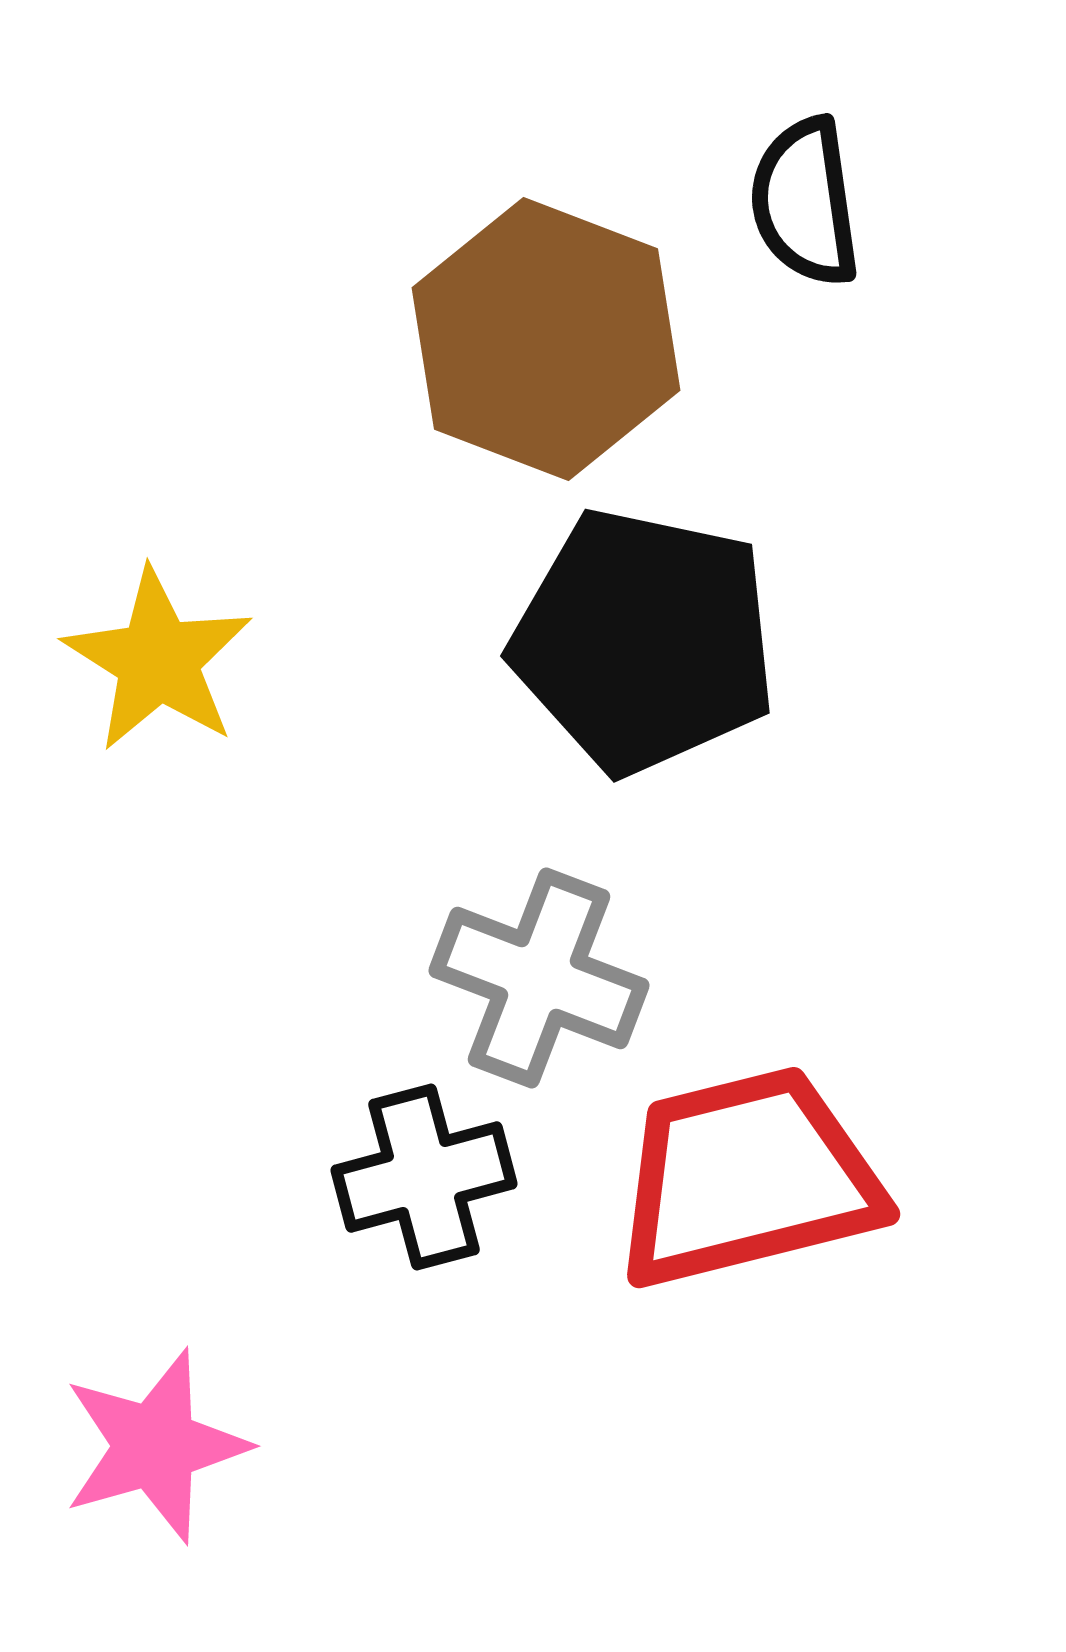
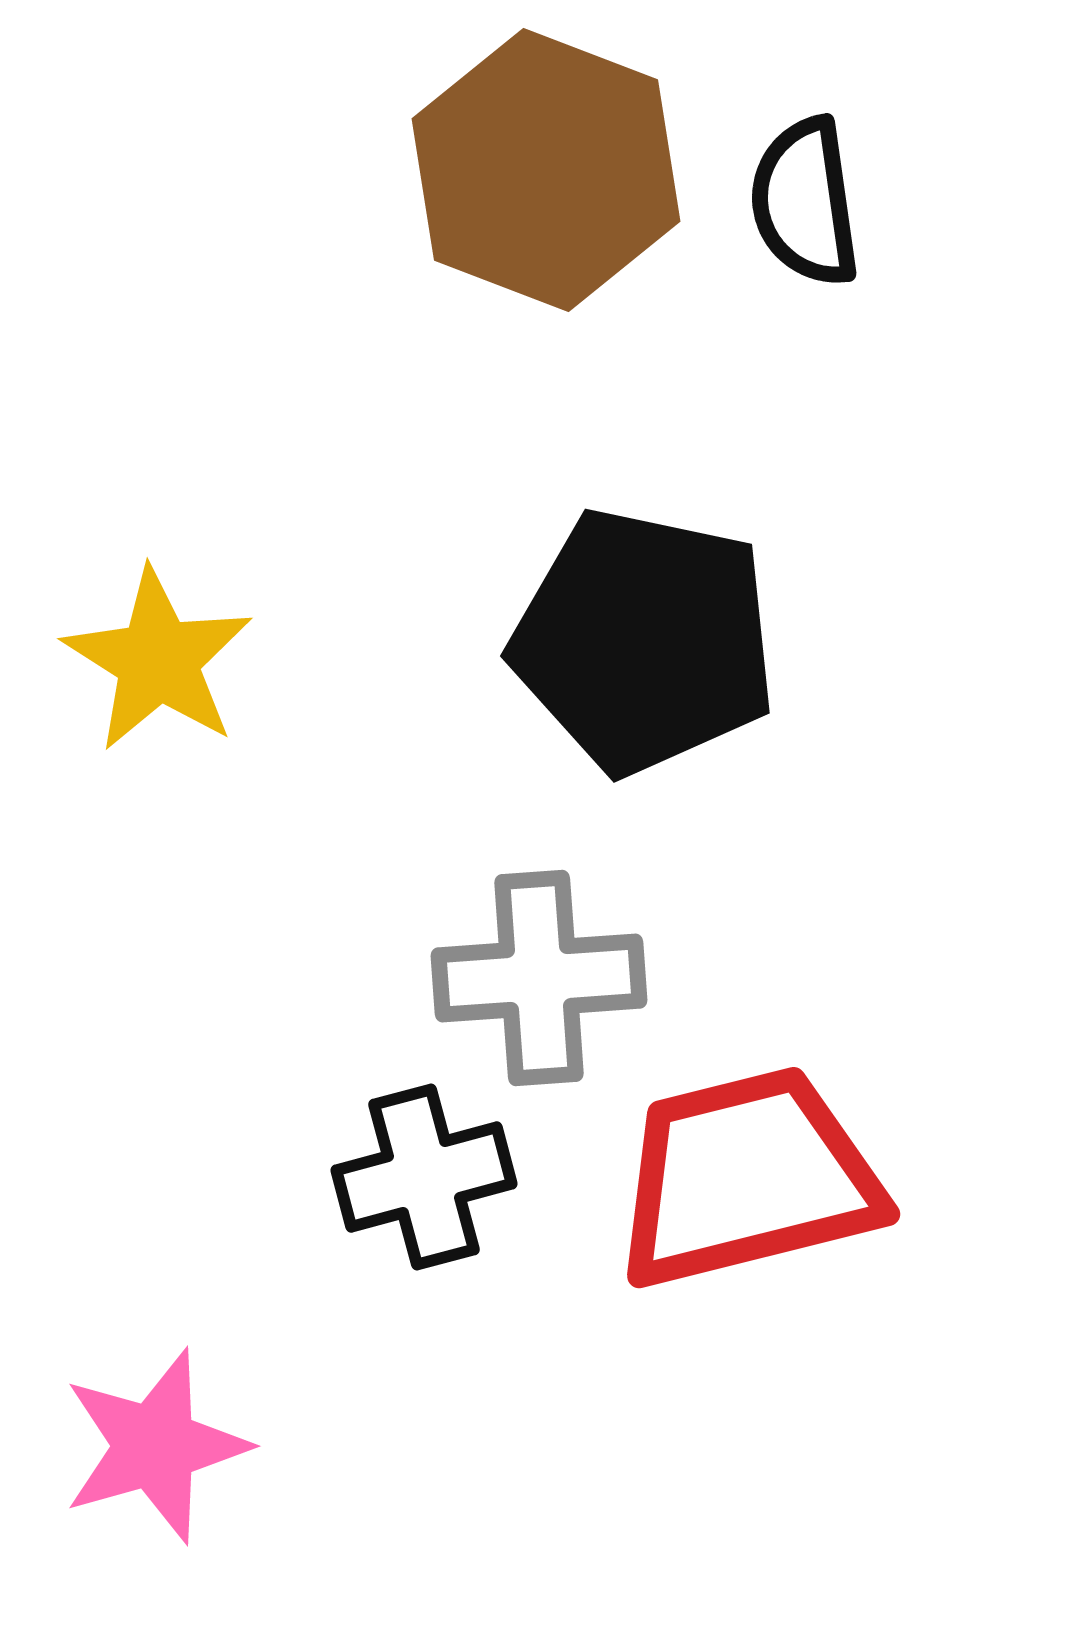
brown hexagon: moved 169 px up
gray cross: rotated 25 degrees counterclockwise
